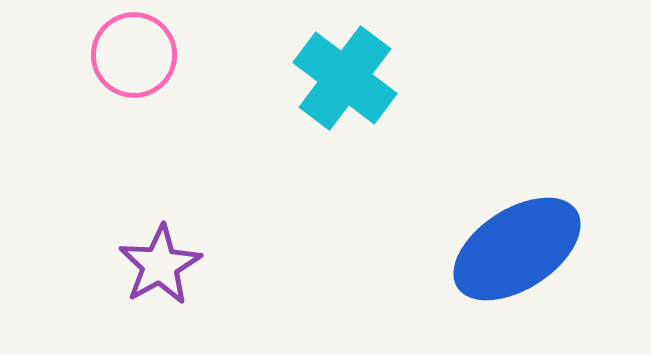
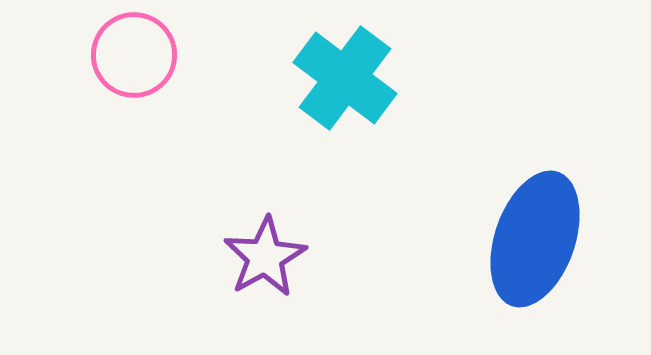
blue ellipse: moved 18 px right, 10 px up; rotated 38 degrees counterclockwise
purple star: moved 105 px right, 8 px up
